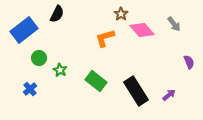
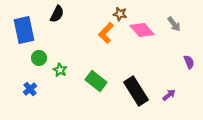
brown star: moved 1 px left; rotated 24 degrees counterclockwise
blue rectangle: rotated 64 degrees counterclockwise
orange L-shape: moved 1 px right, 5 px up; rotated 30 degrees counterclockwise
